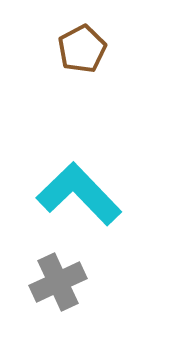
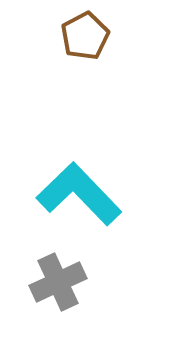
brown pentagon: moved 3 px right, 13 px up
